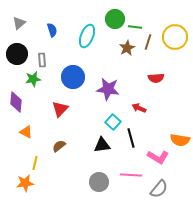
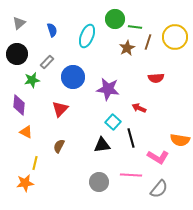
gray rectangle: moved 5 px right, 2 px down; rotated 48 degrees clockwise
green star: moved 1 px left, 1 px down
purple diamond: moved 3 px right, 3 px down
brown semicircle: rotated 24 degrees counterclockwise
